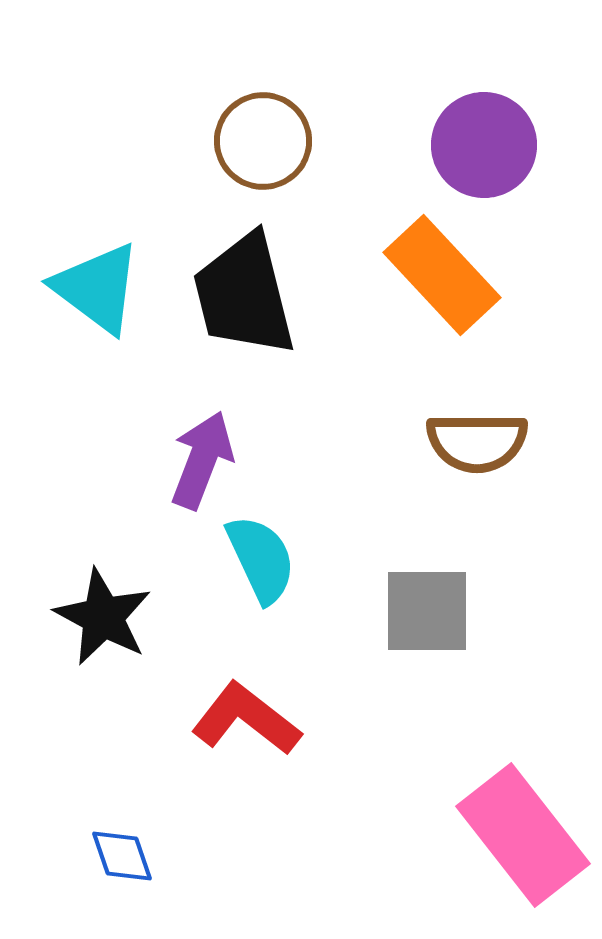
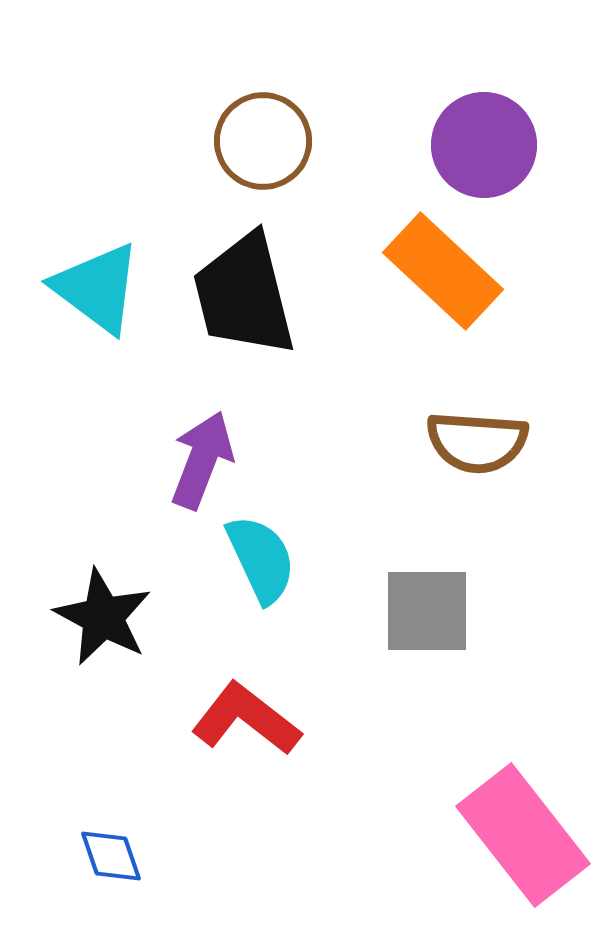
orange rectangle: moved 1 px right, 4 px up; rotated 4 degrees counterclockwise
brown semicircle: rotated 4 degrees clockwise
blue diamond: moved 11 px left
